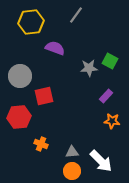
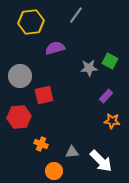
purple semicircle: rotated 36 degrees counterclockwise
red square: moved 1 px up
orange circle: moved 18 px left
